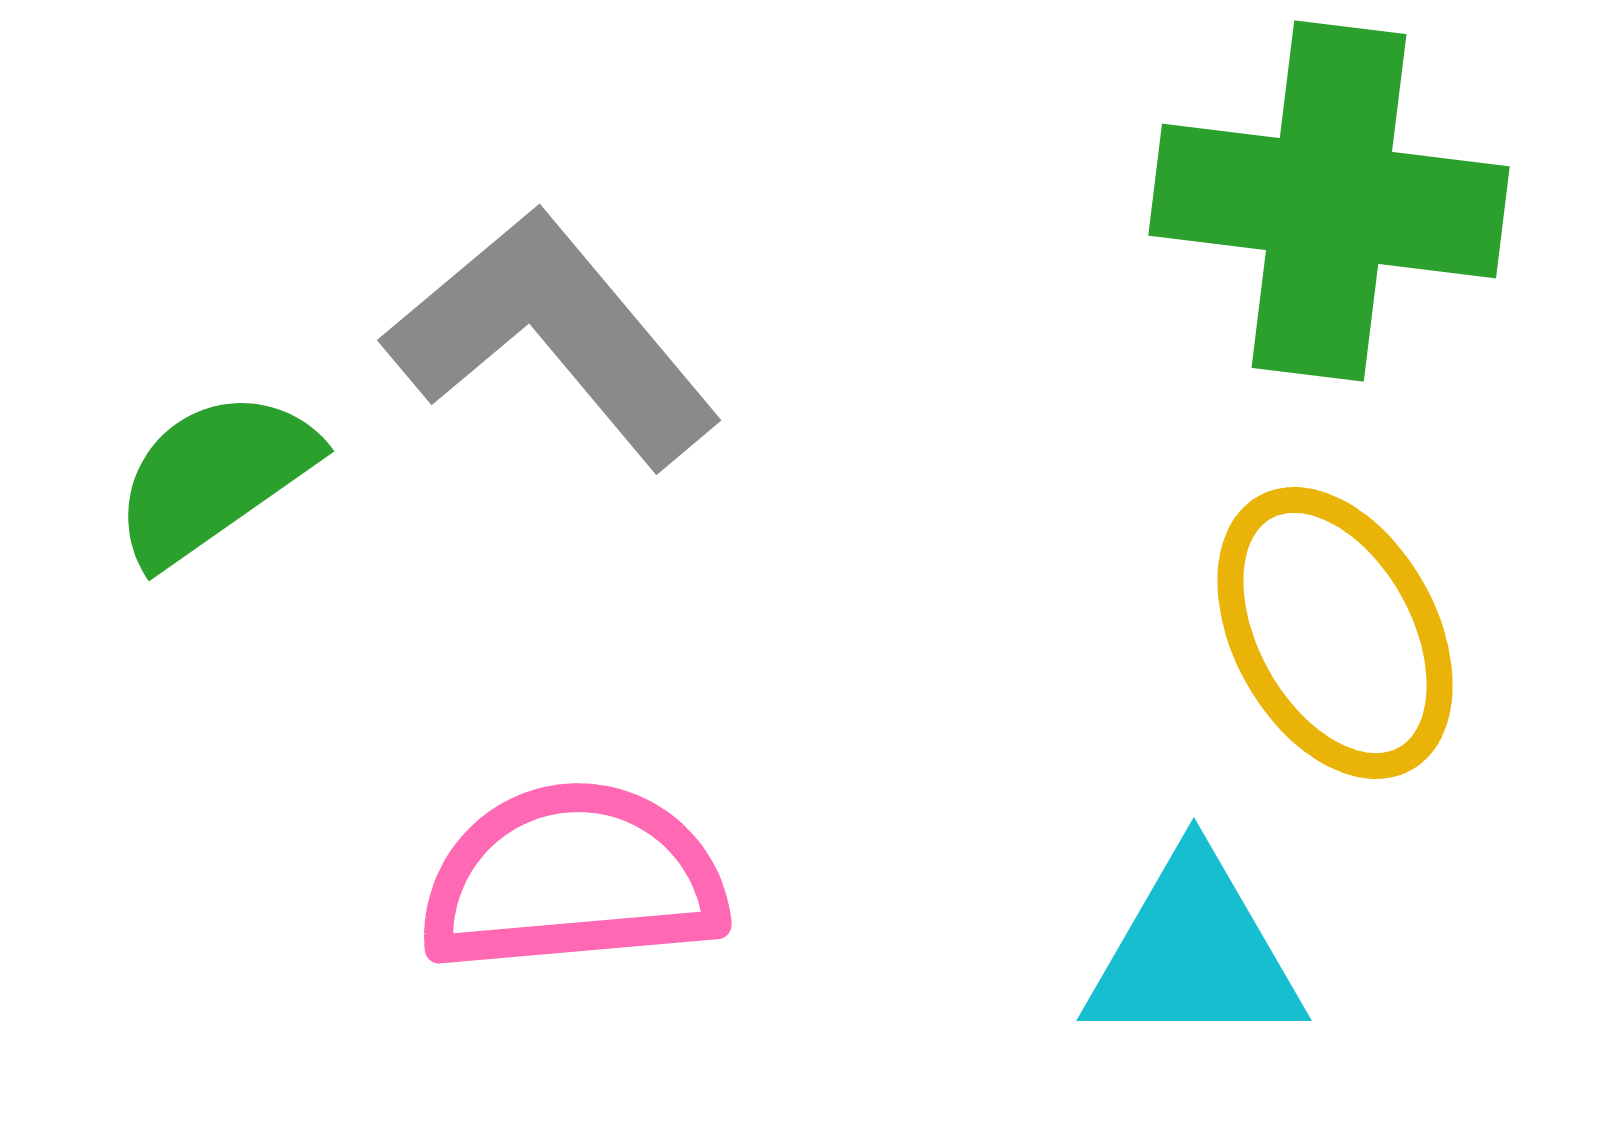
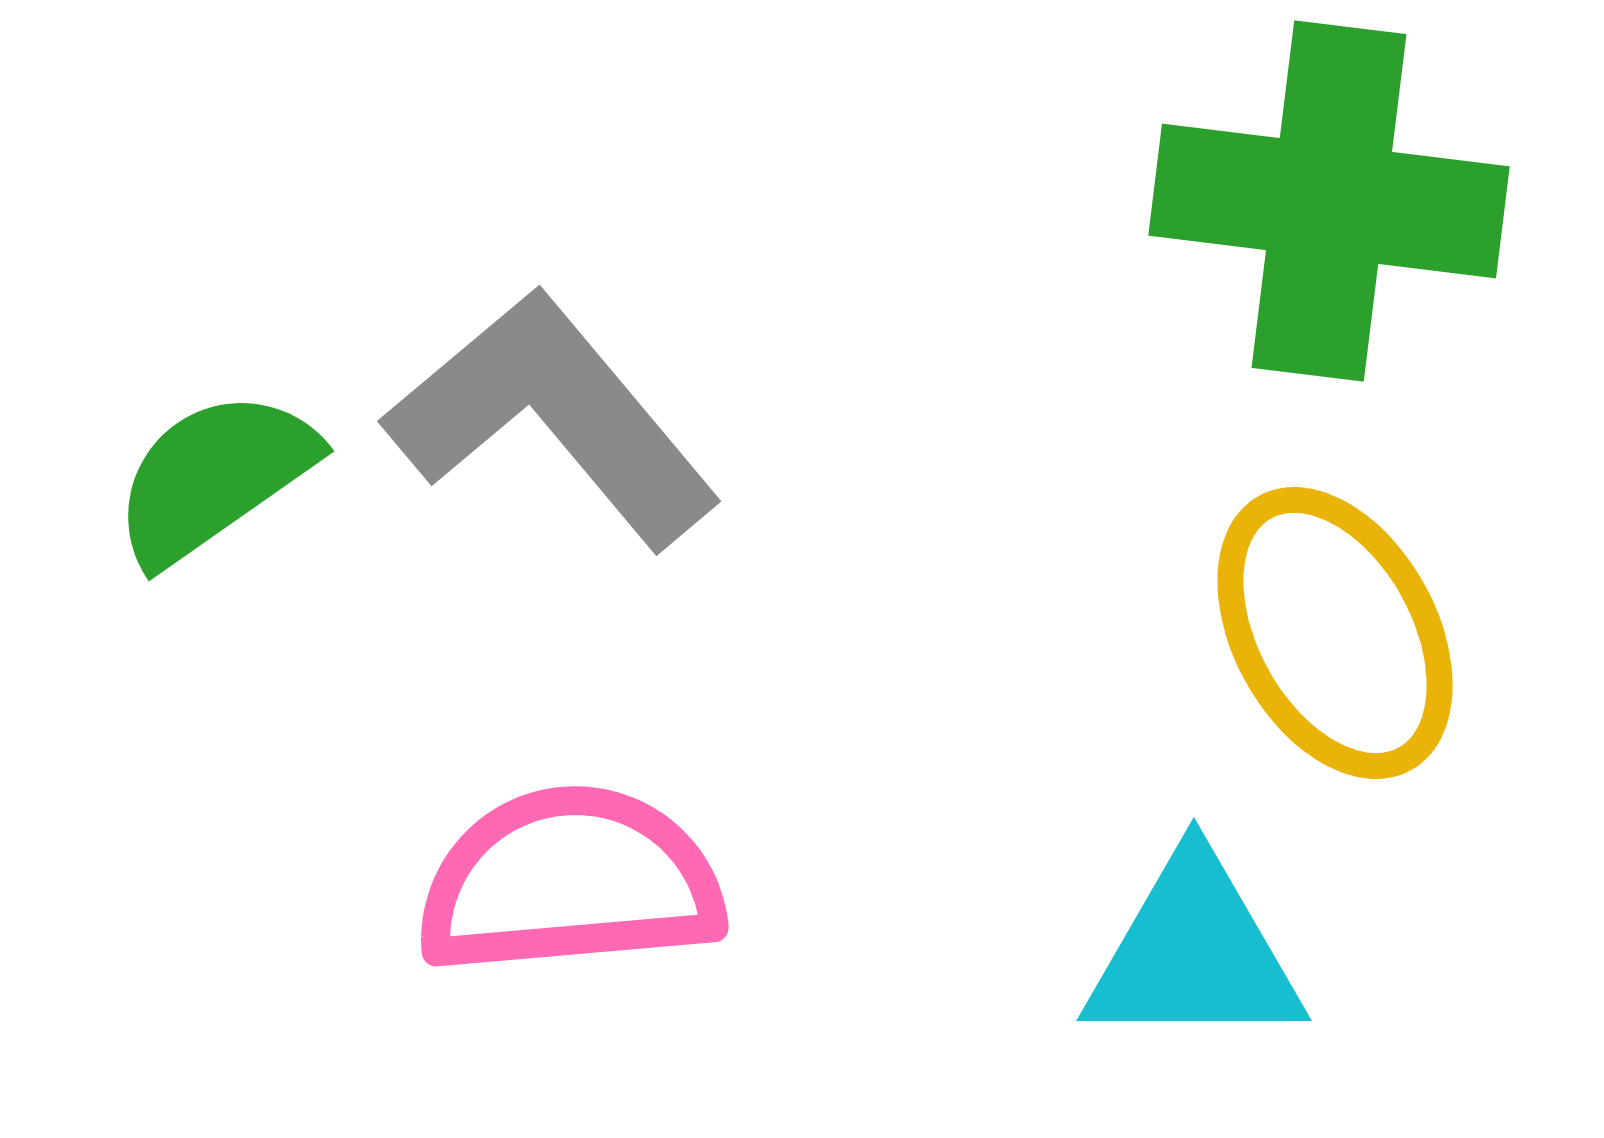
gray L-shape: moved 81 px down
pink semicircle: moved 3 px left, 3 px down
